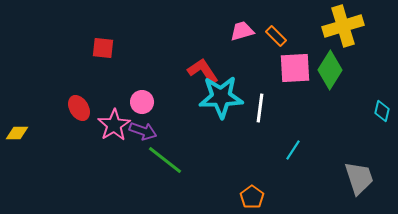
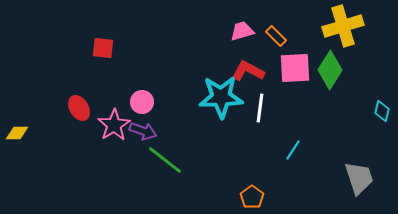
red L-shape: moved 45 px right; rotated 28 degrees counterclockwise
